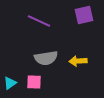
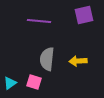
purple line: rotated 20 degrees counterclockwise
gray semicircle: moved 1 px right, 1 px down; rotated 105 degrees clockwise
pink square: rotated 14 degrees clockwise
